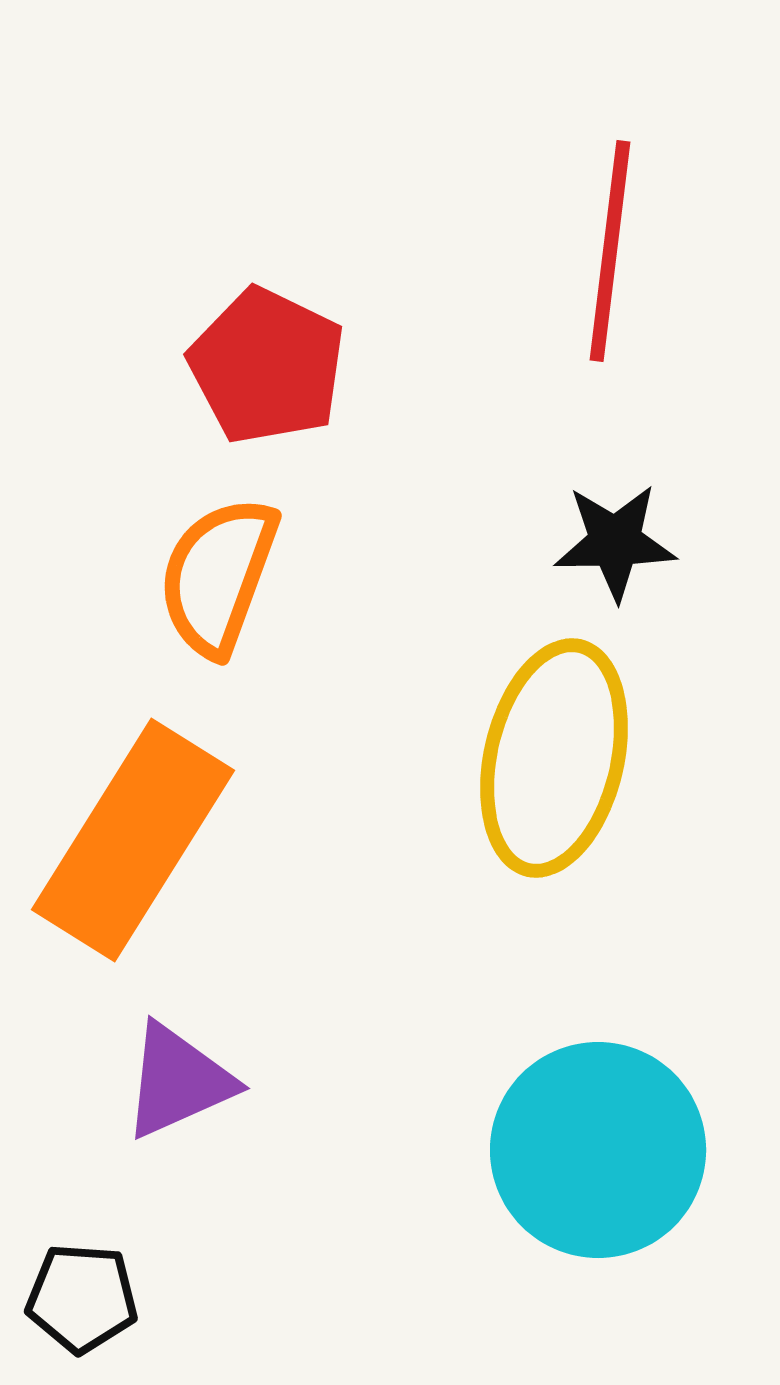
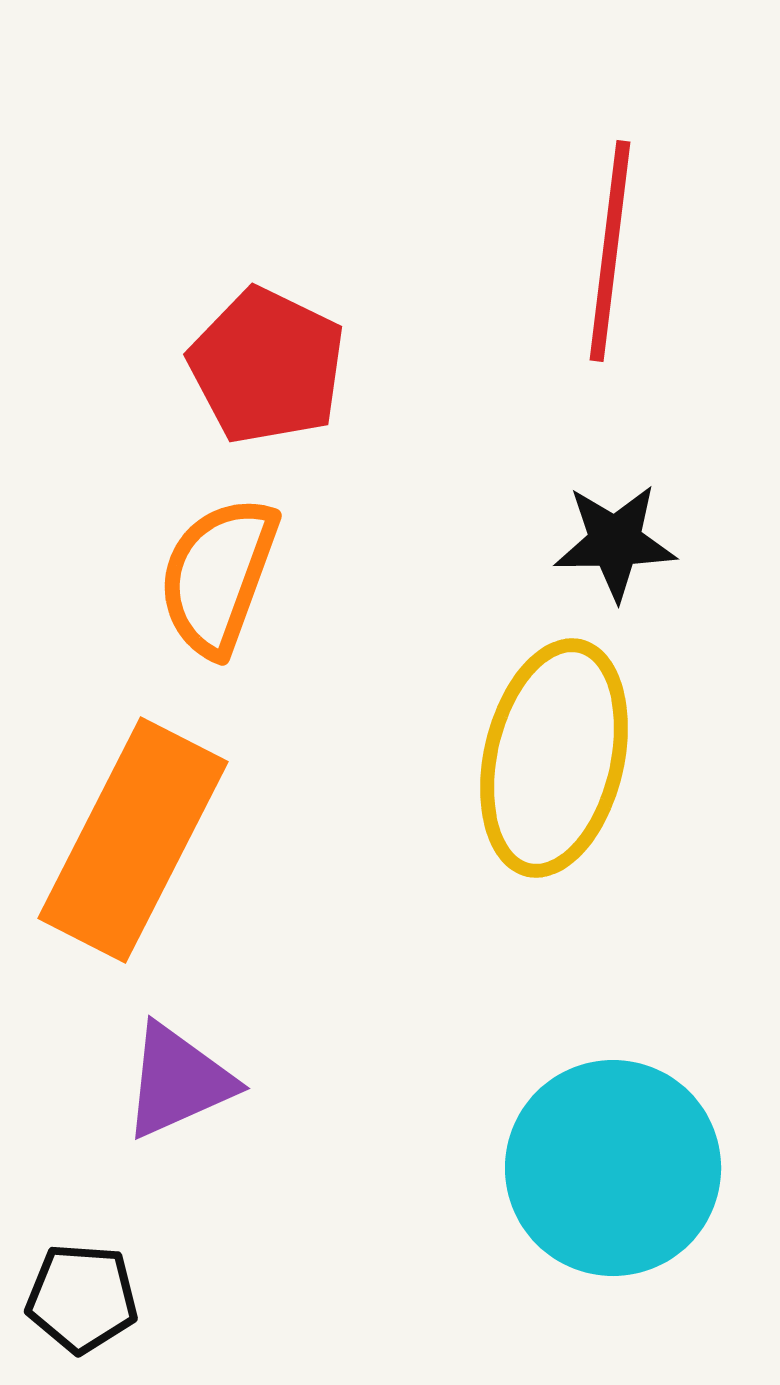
orange rectangle: rotated 5 degrees counterclockwise
cyan circle: moved 15 px right, 18 px down
